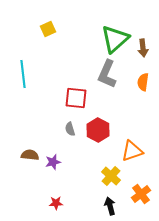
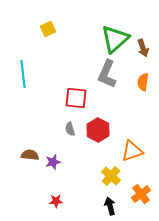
brown arrow: rotated 12 degrees counterclockwise
red star: moved 2 px up
